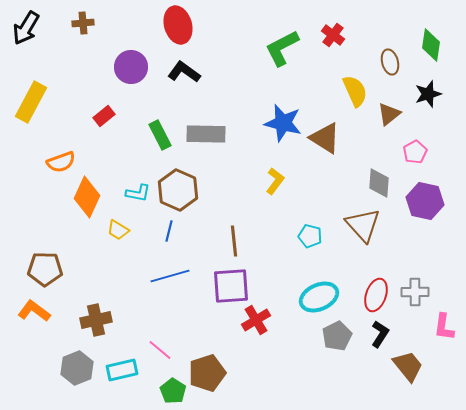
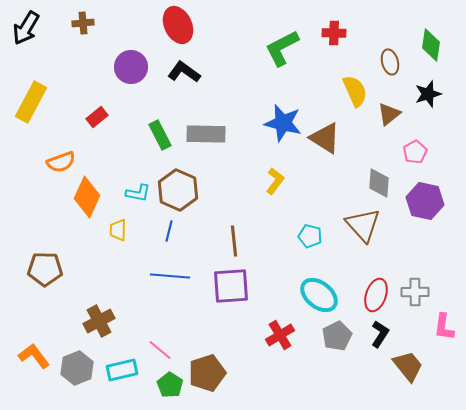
red ellipse at (178, 25): rotated 9 degrees counterclockwise
red cross at (333, 35): moved 1 px right, 2 px up; rotated 35 degrees counterclockwise
red rectangle at (104, 116): moved 7 px left, 1 px down
yellow trapezoid at (118, 230): rotated 60 degrees clockwise
blue line at (170, 276): rotated 21 degrees clockwise
cyan ellipse at (319, 297): moved 2 px up; rotated 63 degrees clockwise
orange L-shape at (34, 311): moved 45 px down; rotated 16 degrees clockwise
brown cross at (96, 320): moved 3 px right, 1 px down; rotated 16 degrees counterclockwise
red cross at (256, 320): moved 24 px right, 15 px down
green pentagon at (173, 391): moved 3 px left, 6 px up
